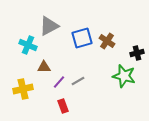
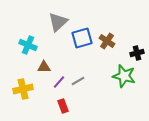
gray triangle: moved 9 px right, 4 px up; rotated 15 degrees counterclockwise
